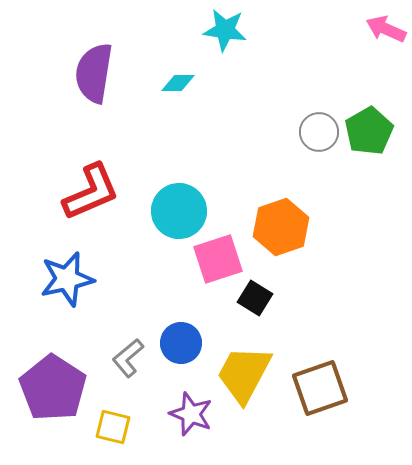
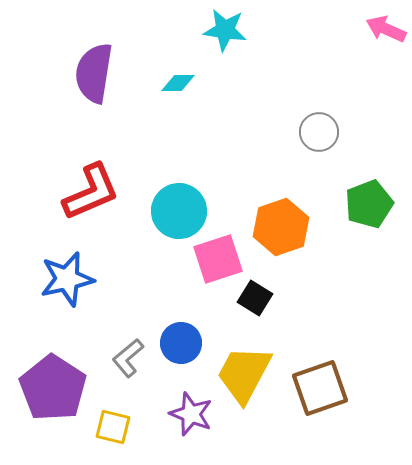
green pentagon: moved 73 px down; rotated 9 degrees clockwise
